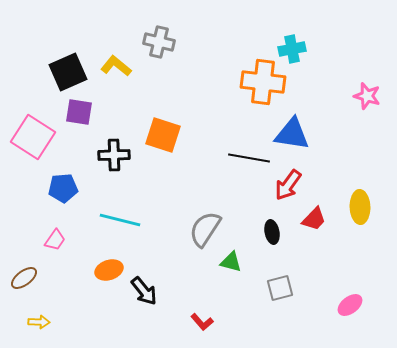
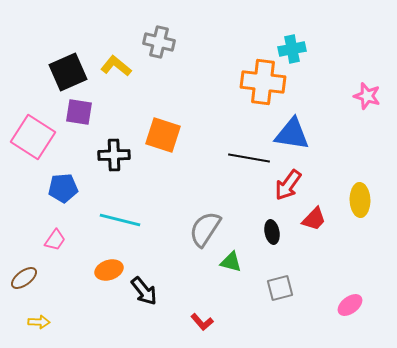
yellow ellipse: moved 7 px up
